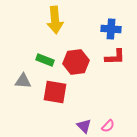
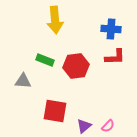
red hexagon: moved 4 px down
red square: moved 19 px down
purple triangle: rotated 35 degrees clockwise
